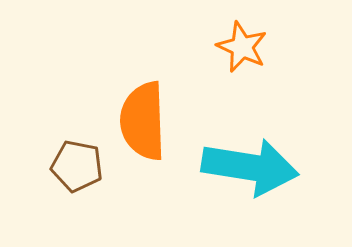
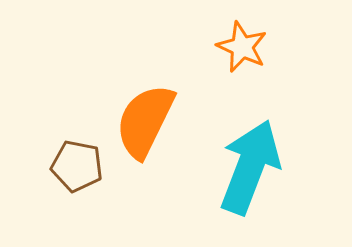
orange semicircle: moved 2 px right; rotated 28 degrees clockwise
cyan arrow: rotated 78 degrees counterclockwise
